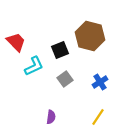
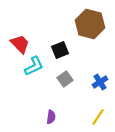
brown hexagon: moved 12 px up
red trapezoid: moved 4 px right, 2 px down
